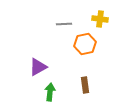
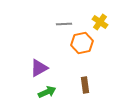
yellow cross: moved 3 px down; rotated 28 degrees clockwise
orange hexagon: moved 3 px left, 1 px up
purple triangle: moved 1 px right, 1 px down
green arrow: moved 3 px left; rotated 60 degrees clockwise
